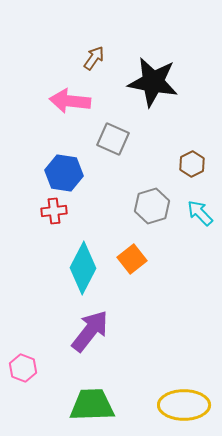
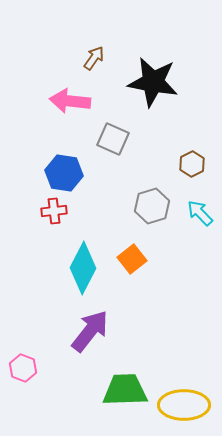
green trapezoid: moved 33 px right, 15 px up
